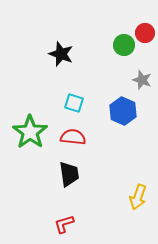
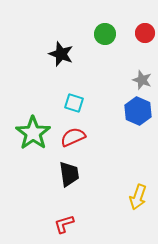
green circle: moved 19 px left, 11 px up
blue hexagon: moved 15 px right
green star: moved 3 px right, 1 px down
red semicircle: rotated 30 degrees counterclockwise
